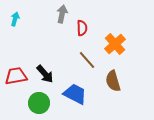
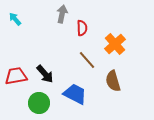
cyan arrow: rotated 56 degrees counterclockwise
